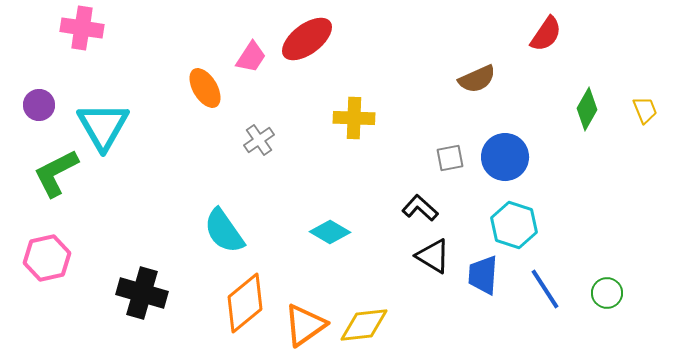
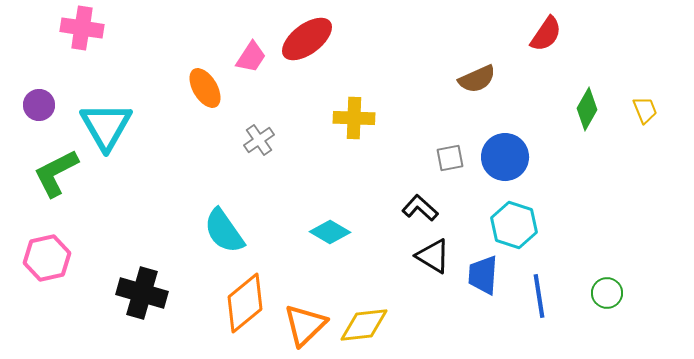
cyan triangle: moved 3 px right
blue line: moved 6 px left, 7 px down; rotated 24 degrees clockwise
orange triangle: rotated 9 degrees counterclockwise
